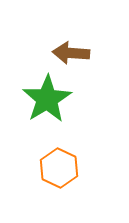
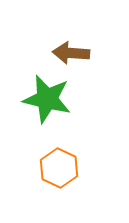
green star: rotated 27 degrees counterclockwise
